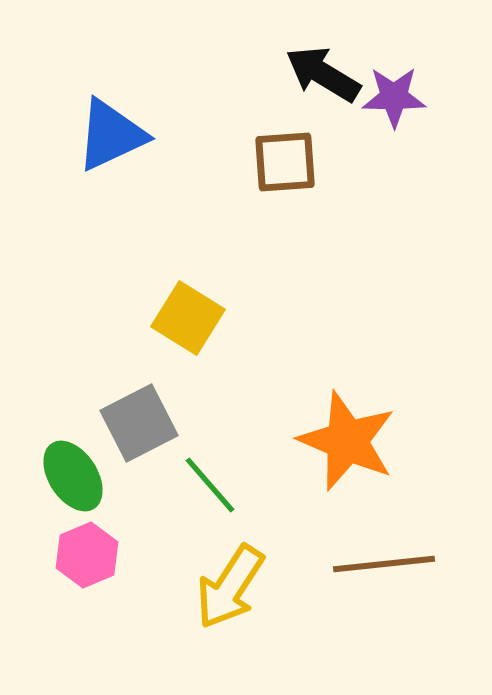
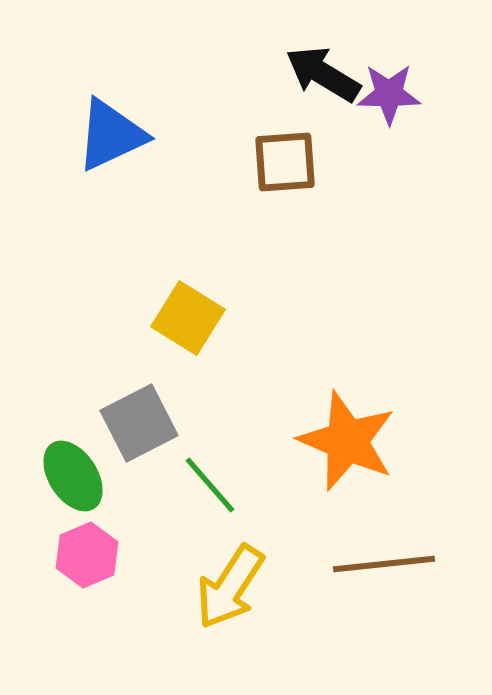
purple star: moved 5 px left, 3 px up
